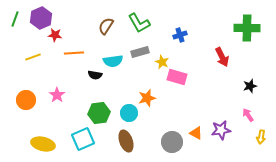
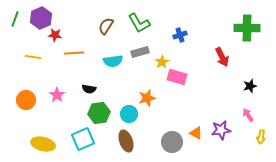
yellow line: rotated 28 degrees clockwise
yellow star: rotated 16 degrees clockwise
black semicircle: moved 6 px left, 14 px down
cyan circle: moved 1 px down
